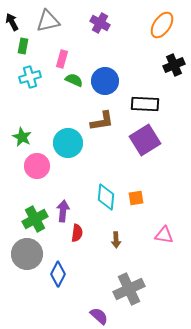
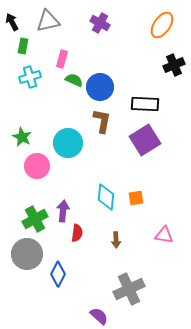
blue circle: moved 5 px left, 6 px down
brown L-shape: rotated 70 degrees counterclockwise
